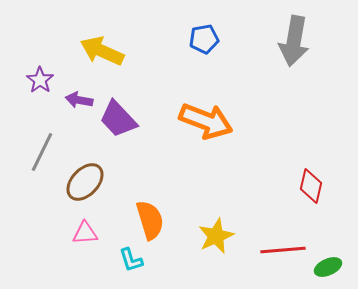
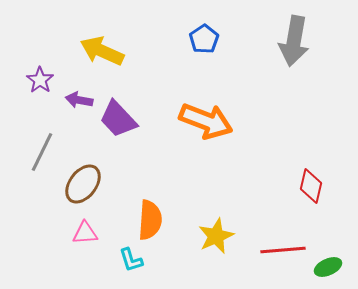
blue pentagon: rotated 24 degrees counterclockwise
brown ellipse: moved 2 px left, 2 px down; rotated 6 degrees counterclockwise
orange semicircle: rotated 21 degrees clockwise
